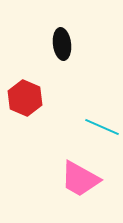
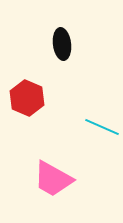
red hexagon: moved 2 px right
pink trapezoid: moved 27 px left
